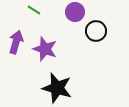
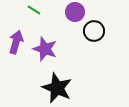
black circle: moved 2 px left
black star: rotated 8 degrees clockwise
